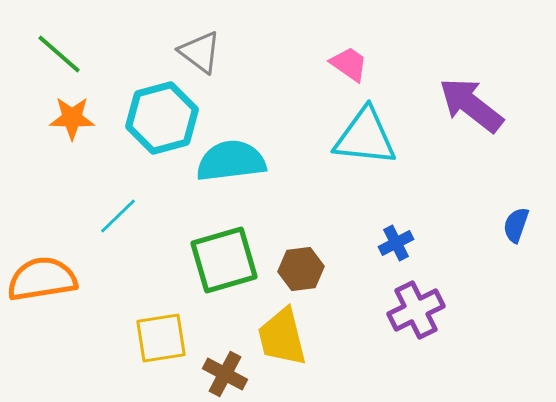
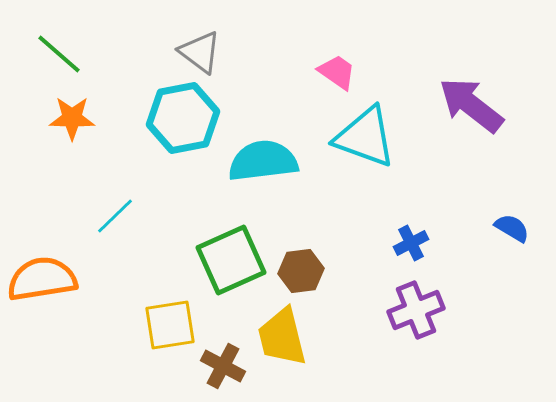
pink trapezoid: moved 12 px left, 8 px down
cyan hexagon: moved 21 px right; rotated 4 degrees clockwise
cyan triangle: rotated 14 degrees clockwise
cyan semicircle: moved 32 px right
cyan line: moved 3 px left
blue semicircle: moved 4 px left, 3 px down; rotated 102 degrees clockwise
blue cross: moved 15 px right
green square: moved 7 px right; rotated 8 degrees counterclockwise
brown hexagon: moved 2 px down
purple cross: rotated 4 degrees clockwise
yellow square: moved 9 px right, 13 px up
brown cross: moved 2 px left, 8 px up
